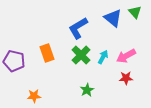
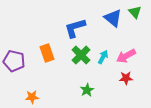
blue L-shape: moved 3 px left; rotated 15 degrees clockwise
orange star: moved 2 px left, 1 px down
